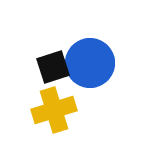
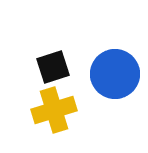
blue circle: moved 25 px right, 11 px down
